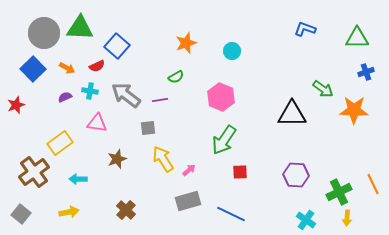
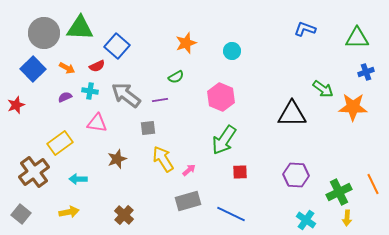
orange star at (354, 110): moved 1 px left, 3 px up
brown cross at (126, 210): moved 2 px left, 5 px down
